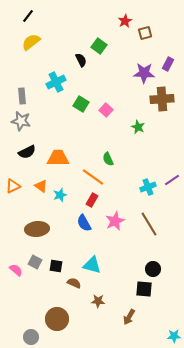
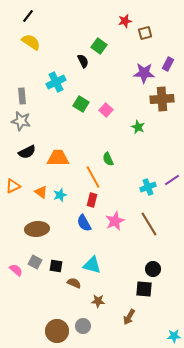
red star at (125, 21): rotated 16 degrees clockwise
yellow semicircle at (31, 42): rotated 72 degrees clockwise
black semicircle at (81, 60): moved 2 px right, 1 px down
orange line at (93, 177): rotated 25 degrees clockwise
orange triangle at (41, 186): moved 6 px down
red rectangle at (92, 200): rotated 16 degrees counterclockwise
brown circle at (57, 319): moved 12 px down
gray circle at (31, 337): moved 52 px right, 11 px up
